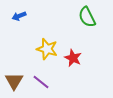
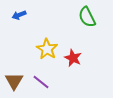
blue arrow: moved 1 px up
yellow star: rotated 15 degrees clockwise
